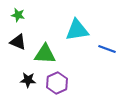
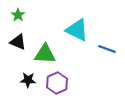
green star: rotated 24 degrees clockwise
cyan triangle: rotated 35 degrees clockwise
